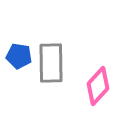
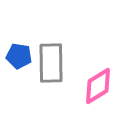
pink diamond: rotated 15 degrees clockwise
